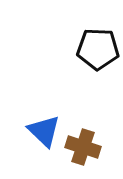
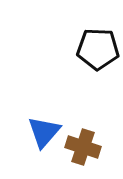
blue triangle: moved 1 px down; rotated 27 degrees clockwise
